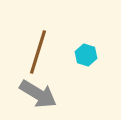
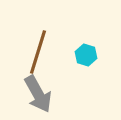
gray arrow: rotated 30 degrees clockwise
